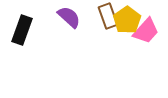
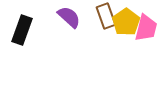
brown rectangle: moved 2 px left
yellow pentagon: moved 1 px left, 2 px down
pink trapezoid: moved 3 px up; rotated 28 degrees counterclockwise
